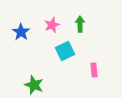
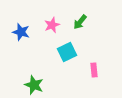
green arrow: moved 2 px up; rotated 140 degrees counterclockwise
blue star: rotated 18 degrees counterclockwise
cyan square: moved 2 px right, 1 px down
